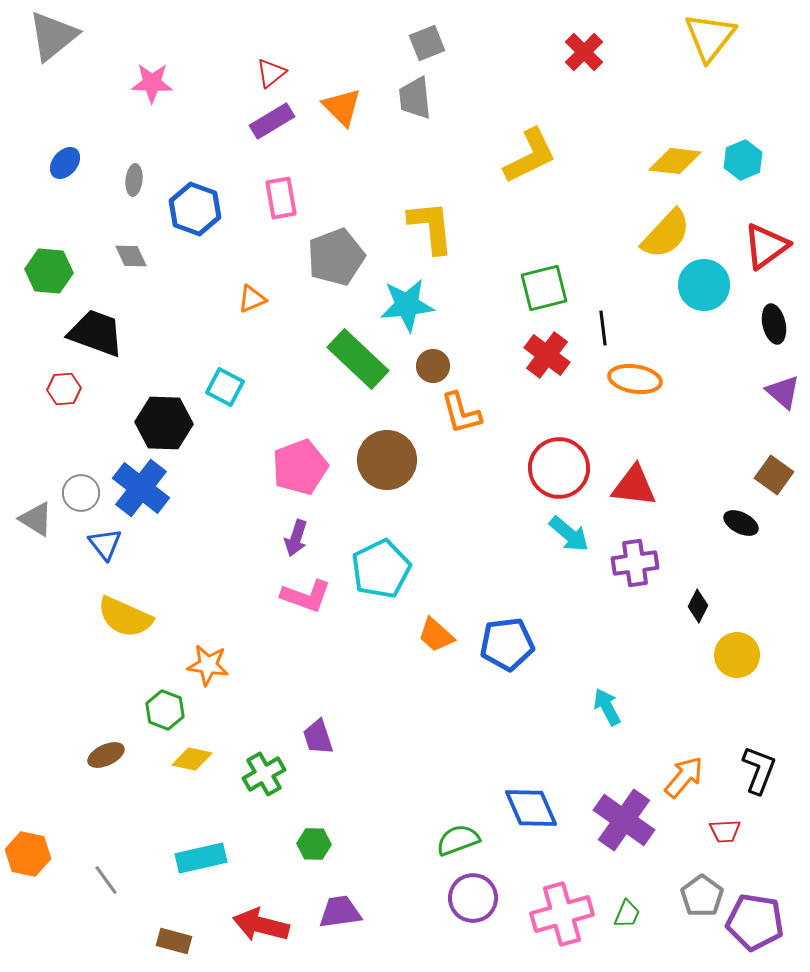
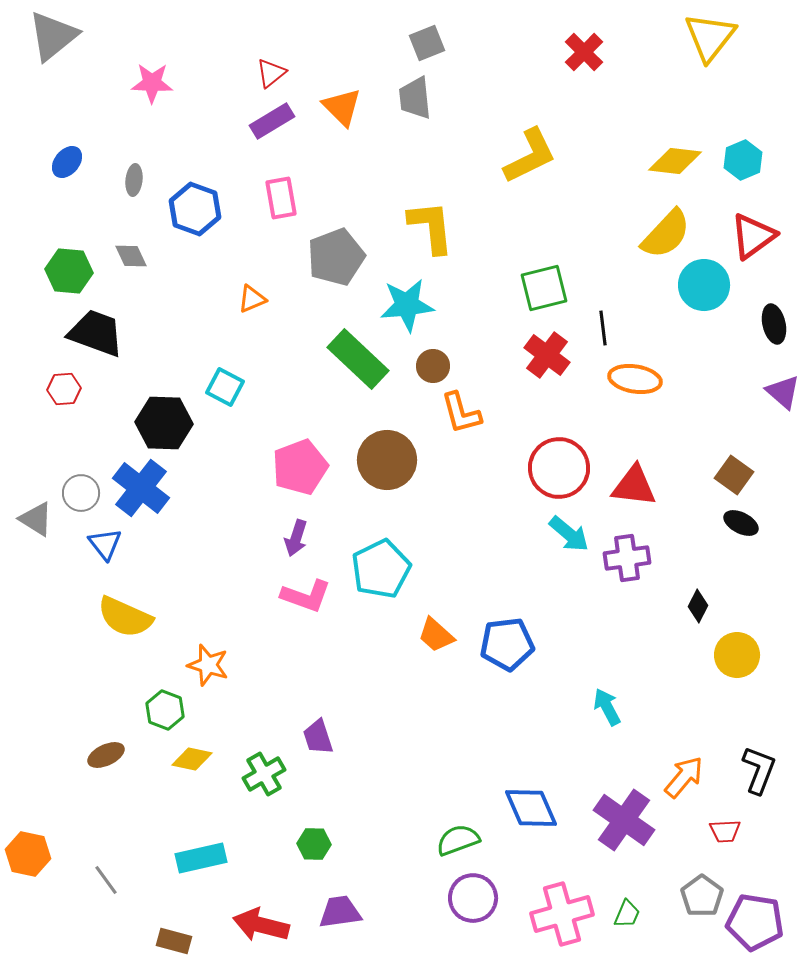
blue ellipse at (65, 163): moved 2 px right, 1 px up
red triangle at (766, 246): moved 13 px left, 10 px up
green hexagon at (49, 271): moved 20 px right
brown square at (774, 475): moved 40 px left
purple cross at (635, 563): moved 8 px left, 5 px up
orange star at (208, 665): rotated 9 degrees clockwise
